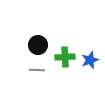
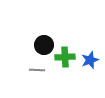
black circle: moved 6 px right
